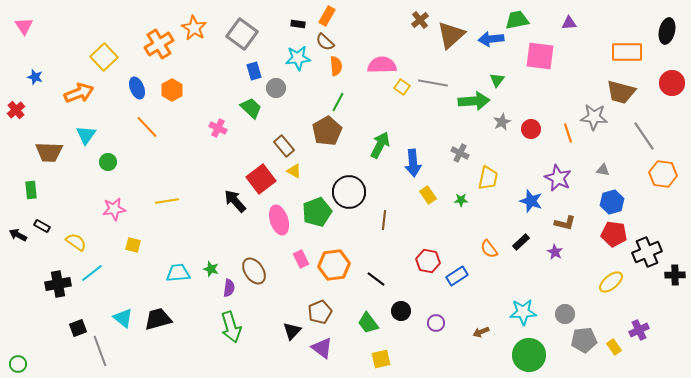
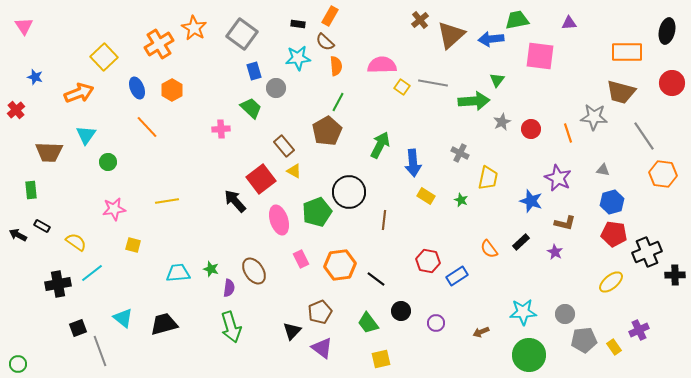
orange rectangle at (327, 16): moved 3 px right
pink cross at (218, 128): moved 3 px right, 1 px down; rotated 30 degrees counterclockwise
yellow rectangle at (428, 195): moved 2 px left, 1 px down; rotated 24 degrees counterclockwise
green star at (461, 200): rotated 24 degrees clockwise
orange hexagon at (334, 265): moved 6 px right
black trapezoid at (158, 319): moved 6 px right, 5 px down
